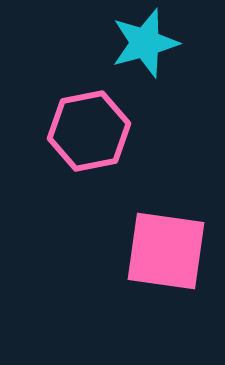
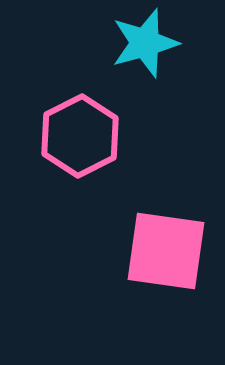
pink hexagon: moved 9 px left, 5 px down; rotated 16 degrees counterclockwise
